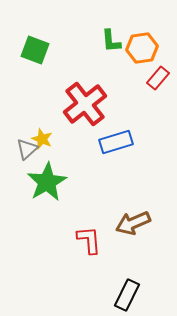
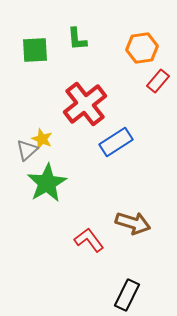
green L-shape: moved 34 px left, 2 px up
green square: rotated 24 degrees counterclockwise
red rectangle: moved 3 px down
blue rectangle: rotated 16 degrees counterclockwise
gray triangle: moved 1 px down
green star: moved 1 px down
brown arrow: rotated 140 degrees counterclockwise
red L-shape: rotated 32 degrees counterclockwise
